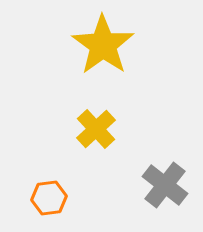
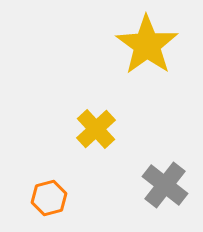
yellow star: moved 44 px right
orange hexagon: rotated 8 degrees counterclockwise
